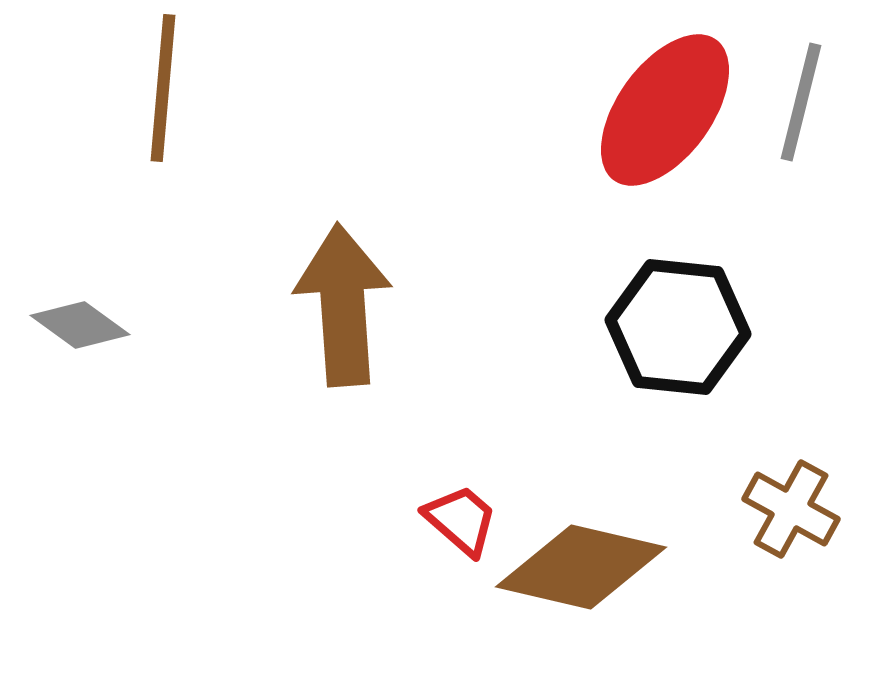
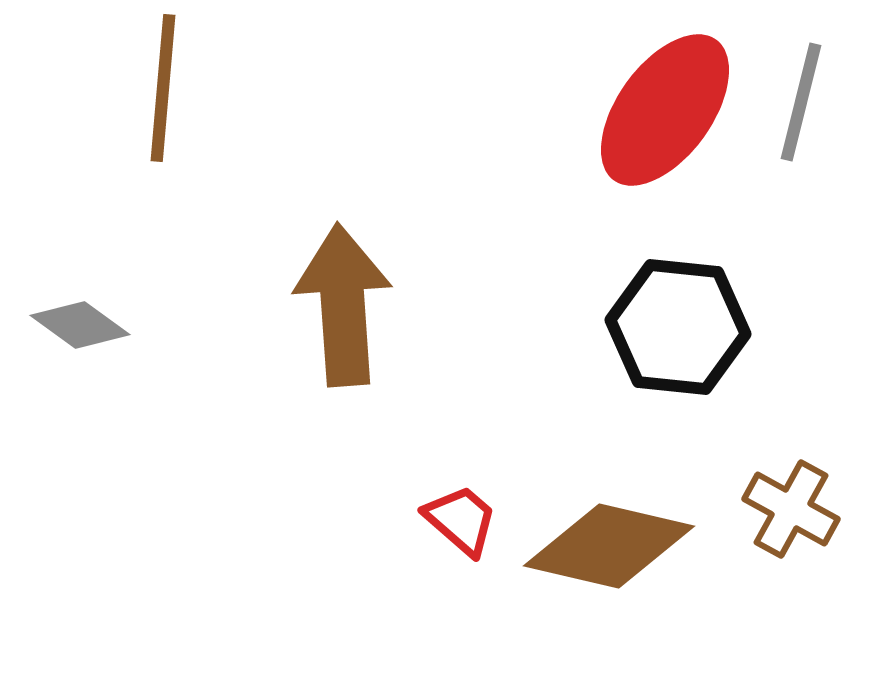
brown diamond: moved 28 px right, 21 px up
